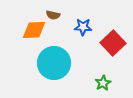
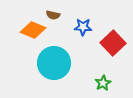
orange diamond: moved 1 px left; rotated 25 degrees clockwise
